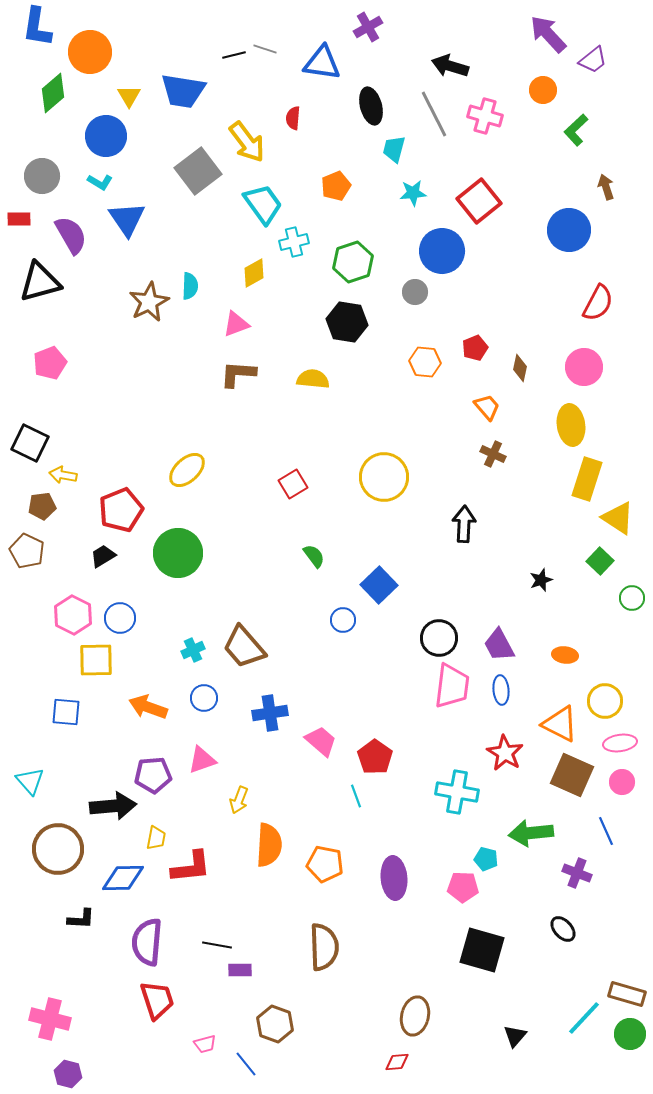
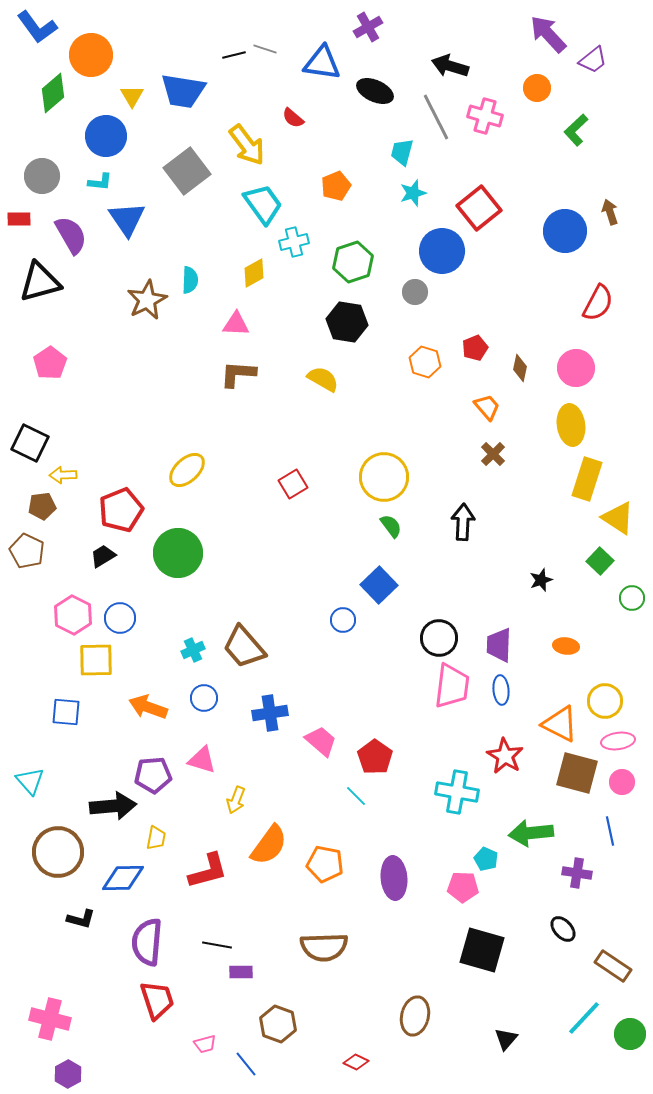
blue L-shape at (37, 27): rotated 45 degrees counterclockwise
orange circle at (90, 52): moved 1 px right, 3 px down
orange circle at (543, 90): moved 6 px left, 2 px up
yellow triangle at (129, 96): moved 3 px right
black ellipse at (371, 106): moved 4 px right, 15 px up; rotated 51 degrees counterclockwise
gray line at (434, 114): moved 2 px right, 3 px down
red semicircle at (293, 118): rotated 55 degrees counterclockwise
yellow arrow at (247, 142): moved 3 px down
cyan trapezoid at (394, 149): moved 8 px right, 3 px down
gray square at (198, 171): moved 11 px left
cyan L-shape at (100, 182): rotated 25 degrees counterclockwise
brown arrow at (606, 187): moved 4 px right, 25 px down
cyan star at (413, 193): rotated 12 degrees counterclockwise
red square at (479, 201): moved 7 px down
blue circle at (569, 230): moved 4 px left, 1 px down
cyan semicircle at (190, 286): moved 6 px up
brown star at (149, 302): moved 2 px left, 2 px up
pink triangle at (236, 324): rotated 24 degrees clockwise
orange hexagon at (425, 362): rotated 12 degrees clockwise
pink pentagon at (50, 363): rotated 12 degrees counterclockwise
pink circle at (584, 367): moved 8 px left, 1 px down
yellow semicircle at (313, 379): moved 10 px right; rotated 24 degrees clockwise
brown cross at (493, 454): rotated 20 degrees clockwise
yellow arrow at (63, 475): rotated 12 degrees counterclockwise
black arrow at (464, 524): moved 1 px left, 2 px up
green semicircle at (314, 556): moved 77 px right, 30 px up
purple trapezoid at (499, 645): rotated 30 degrees clockwise
orange ellipse at (565, 655): moved 1 px right, 9 px up
pink ellipse at (620, 743): moved 2 px left, 2 px up
red star at (505, 753): moved 3 px down
pink triangle at (202, 760): rotated 36 degrees clockwise
brown square at (572, 775): moved 5 px right, 2 px up; rotated 9 degrees counterclockwise
cyan line at (356, 796): rotated 25 degrees counterclockwise
yellow arrow at (239, 800): moved 3 px left
blue line at (606, 831): moved 4 px right; rotated 12 degrees clockwise
orange semicircle at (269, 845): rotated 33 degrees clockwise
brown circle at (58, 849): moved 3 px down
cyan pentagon at (486, 859): rotated 10 degrees clockwise
red L-shape at (191, 867): moved 17 px right, 4 px down; rotated 9 degrees counterclockwise
purple cross at (577, 873): rotated 12 degrees counterclockwise
black L-shape at (81, 919): rotated 12 degrees clockwise
brown semicircle at (324, 947): rotated 90 degrees clockwise
purple rectangle at (240, 970): moved 1 px right, 2 px down
brown rectangle at (627, 994): moved 14 px left, 28 px up; rotated 18 degrees clockwise
brown hexagon at (275, 1024): moved 3 px right
black triangle at (515, 1036): moved 9 px left, 3 px down
red diamond at (397, 1062): moved 41 px left; rotated 30 degrees clockwise
purple hexagon at (68, 1074): rotated 16 degrees clockwise
